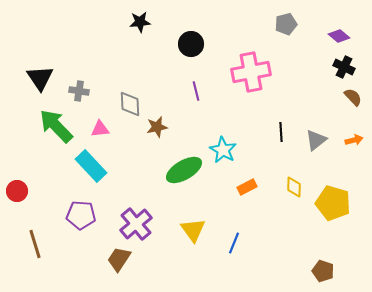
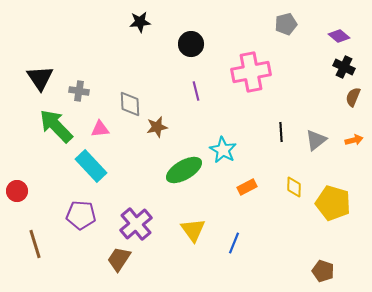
brown semicircle: rotated 114 degrees counterclockwise
